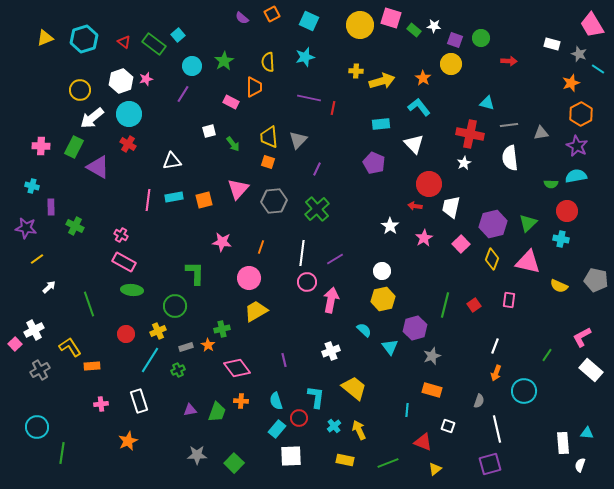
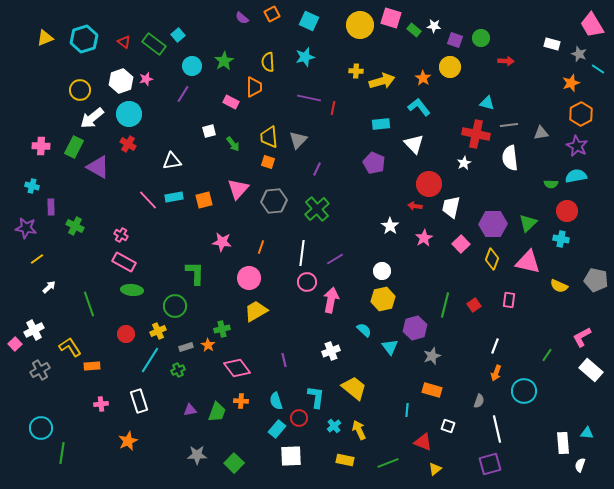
red arrow at (509, 61): moved 3 px left
yellow circle at (451, 64): moved 1 px left, 3 px down
red cross at (470, 134): moved 6 px right
pink line at (148, 200): rotated 50 degrees counterclockwise
purple hexagon at (493, 224): rotated 12 degrees clockwise
cyan circle at (37, 427): moved 4 px right, 1 px down
